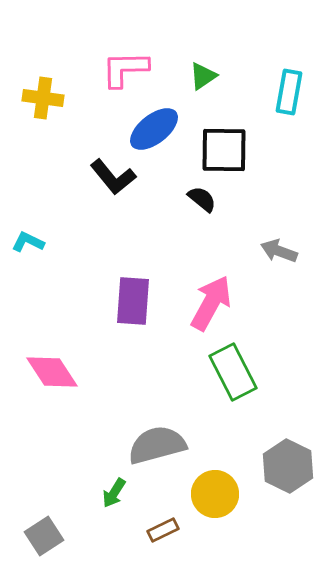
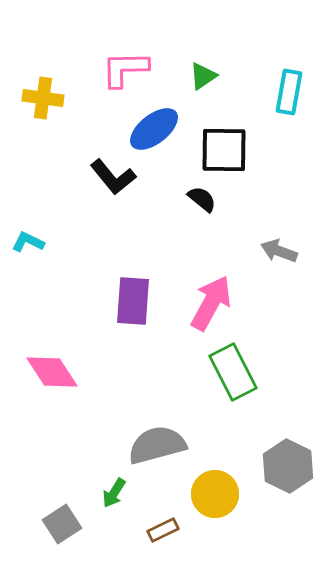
gray square: moved 18 px right, 12 px up
